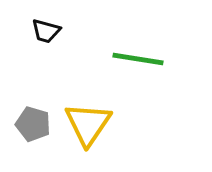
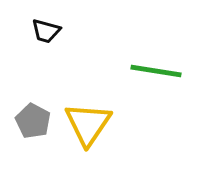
green line: moved 18 px right, 12 px down
gray pentagon: moved 3 px up; rotated 12 degrees clockwise
